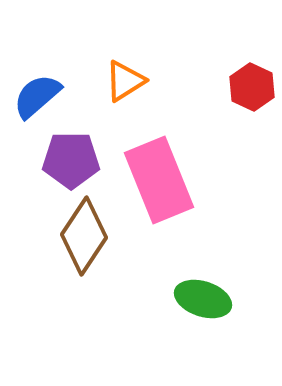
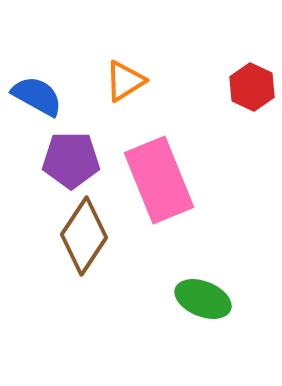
blue semicircle: rotated 70 degrees clockwise
green ellipse: rotated 4 degrees clockwise
